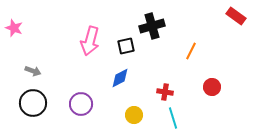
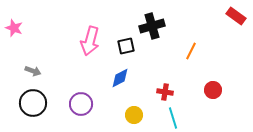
red circle: moved 1 px right, 3 px down
